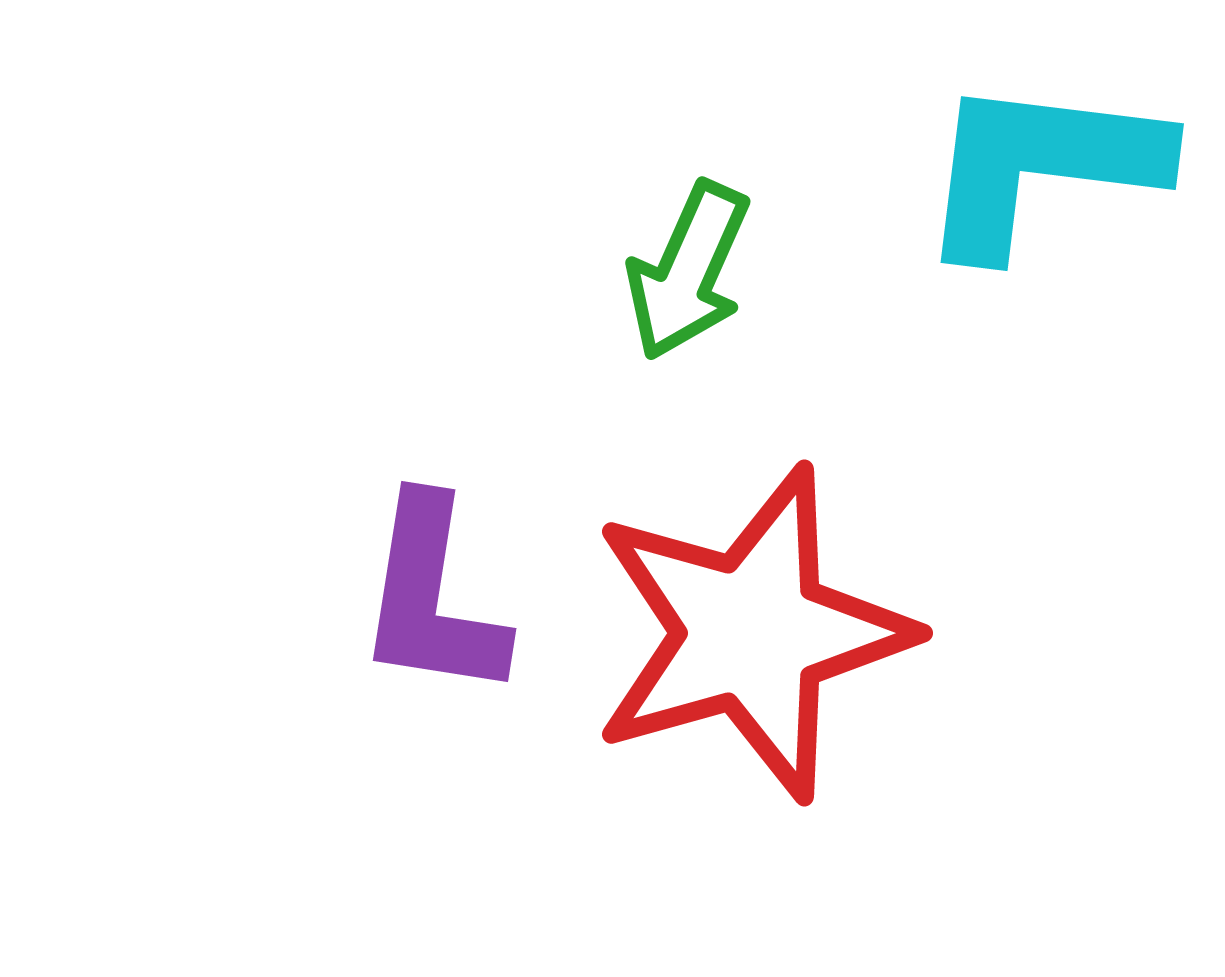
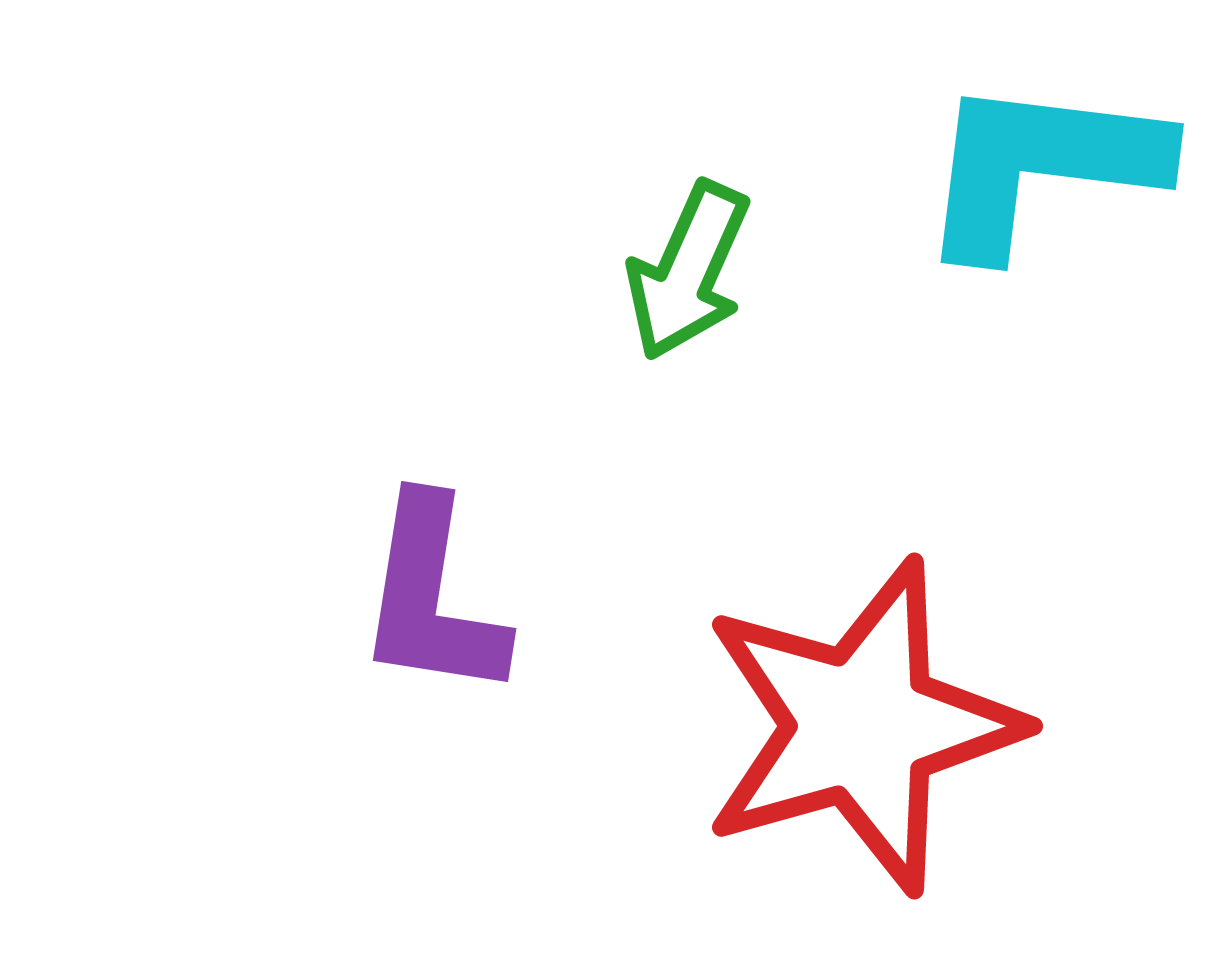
red star: moved 110 px right, 93 px down
